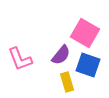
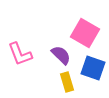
purple semicircle: rotated 85 degrees counterclockwise
pink L-shape: moved 5 px up
blue square: moved 5 px right, 3 px down
